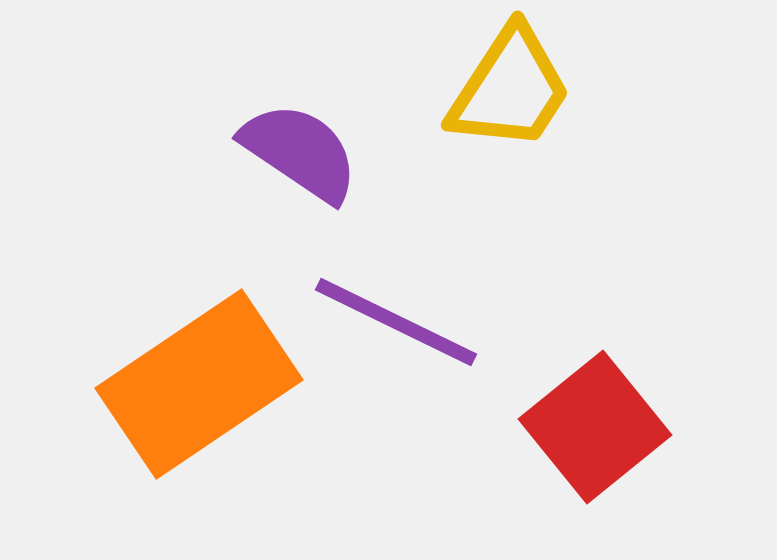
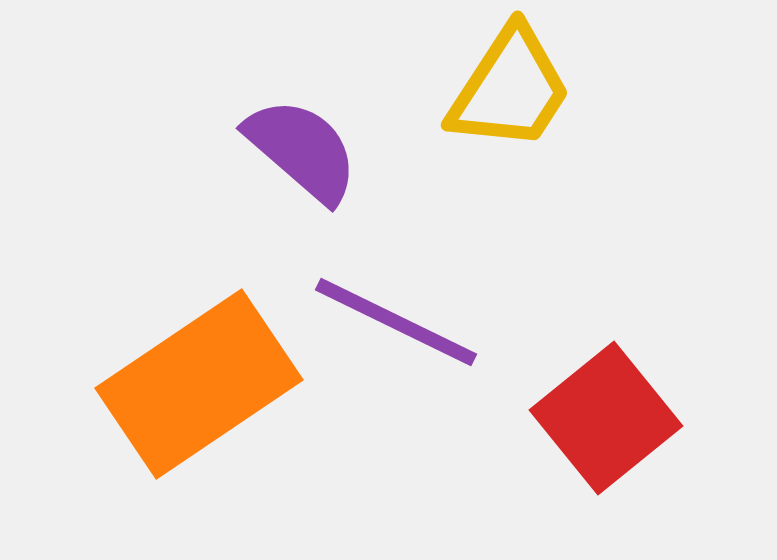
purple semicircle: moved 2 px right, 2 px up; rotated 7 degrees clockwise
red square: moved 11 px right, 9 px up
